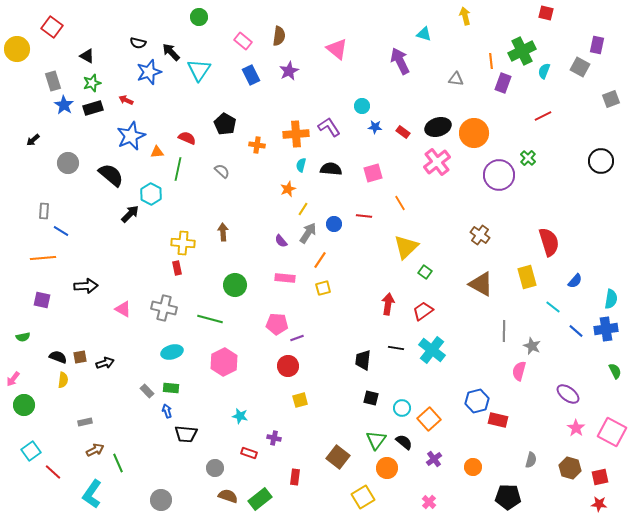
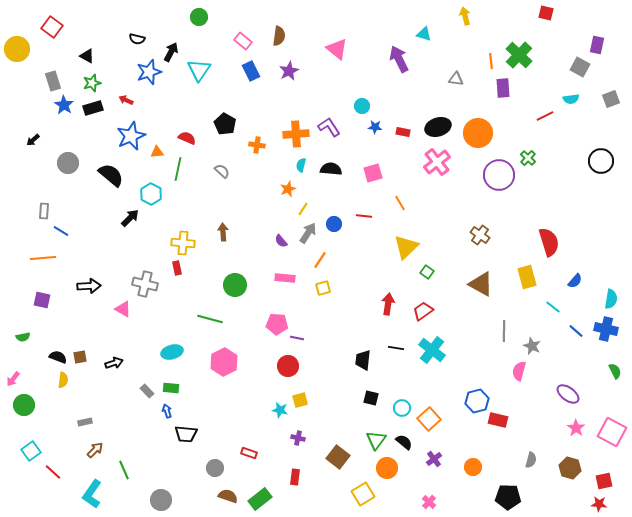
black semicircle at (138, 43): moved 1 px left, 4 px up
green cross at (522, 51): moved 3 px left, 4 px down; rotated 20 degrees counterclockwise
black arrow at (171, 52): rotated 72 degrees clockwise
purple arrow at (400, 61): moved 1 px left, 2 px up
cyan semicircle at (544, 71): moved 27 px right, 28 px down; rotated 119 degrees counterclockwise
blue rectangle at (251, 75): moved 4 px up
purple rectangle at (503, 83): moved 5 px down; rotated 24 degrees counterclockwise
red line at (543, 116): moved 2 px right
red rectangle at (403, 132): rotated 24 degrees counterclockwise
orange circle at (474, 133): moved 4 px right
black arrow at (130, 214): moved 4 px down
green square at (425, 272): moved 2 px right
black arrow at (86, 286): moved 3 px right
gray cross at (164, 308): moved 19 px left, 24 px up
blue cross at (606, 329): rotated 20 degrees clockwise
purple line at (297, 338): rotated 32 degrees clockwise
black arrow at (105, 363): moved 9 px right
cyan star at (240, 416): moved 40 px right, 6 px up
purple cross at (274, 438): moved 24 px right
brown arrow at (95, 450): rotated 18 degrees counterclockwise
green line at (118, 463): moved 6 px right, 7 px down
red square at (600, 477): moved 4 px right, 4 px down
yellow square at (363, 497): moved 3 px up
